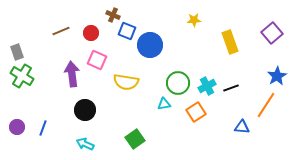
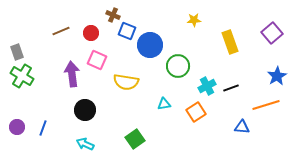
green circle: moved 17 px up
orange line: rotated 40 degrees clockwise
